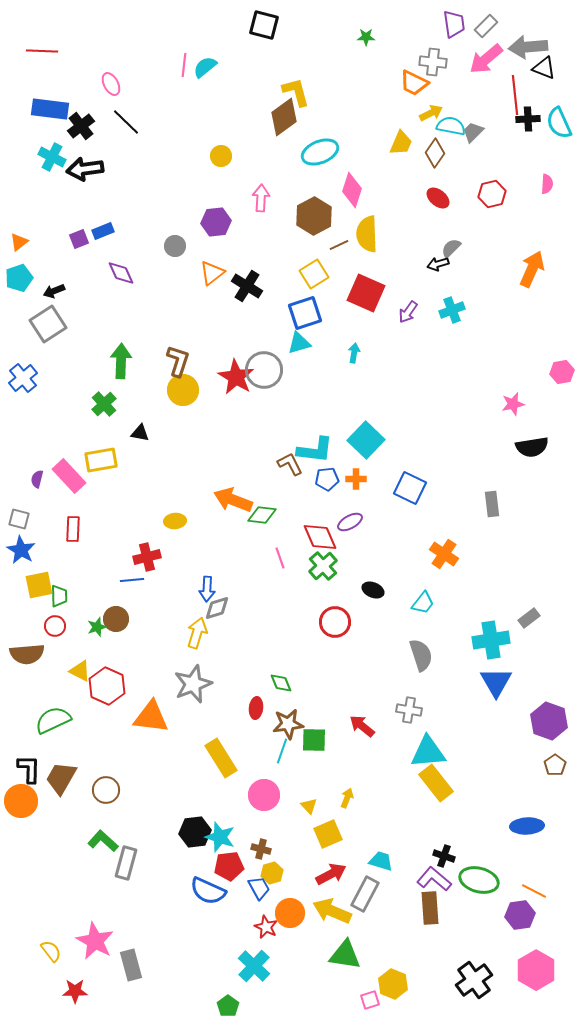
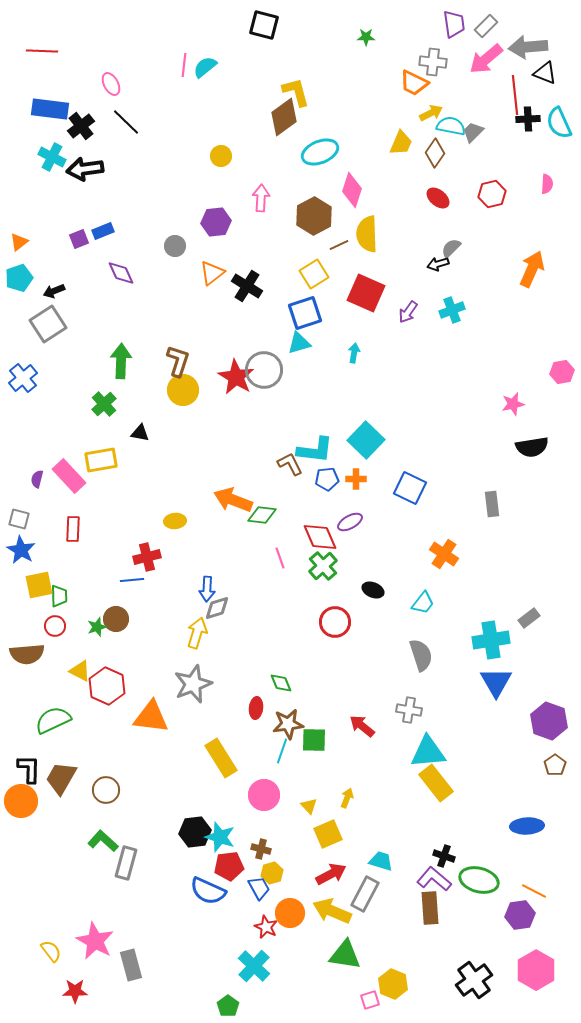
black triangle at (544, 68): moved 1 px right, 5 px down
